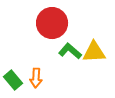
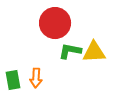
red circle: moved 3 px right
green L-shape: rotated 30 degrees counterclockwise
green rectangle: rotated 30 degrees clockwise
